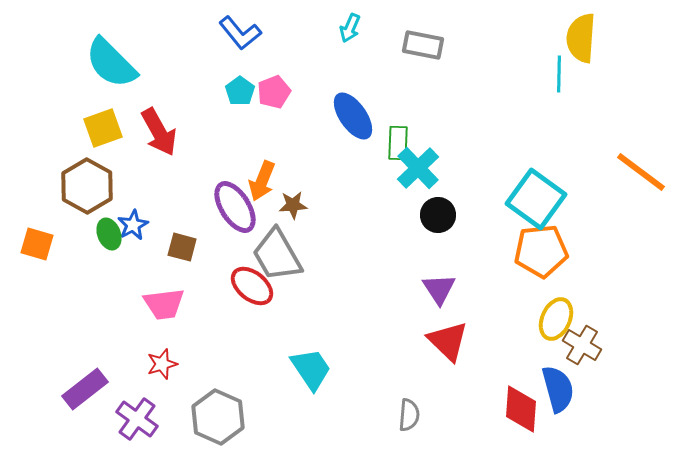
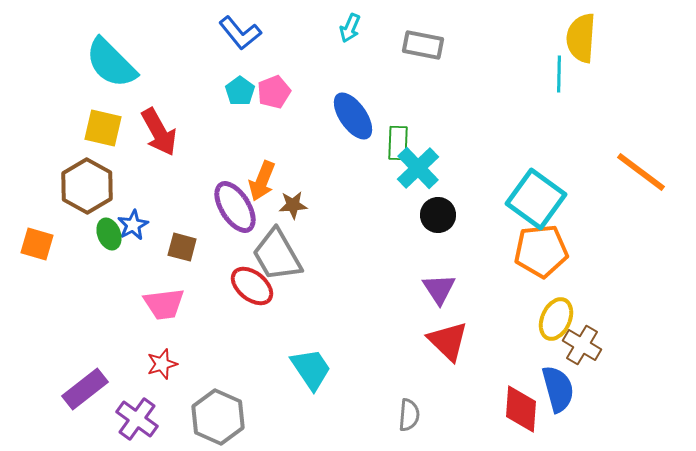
yellow square: rotated 33 degrees clockwise
